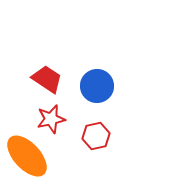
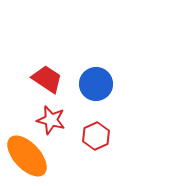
blue circle: moved 1 px left, 2 px up
red star: moved 1 px down; rotated 28 degrees clockwise
red hexagon: rotated 12 degrees counterclockwise
